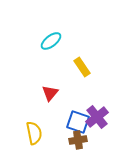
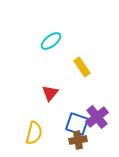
blue square: moved 1 px left, 2 px down
yellow semicircle: rotated 25 degrees clockwise
